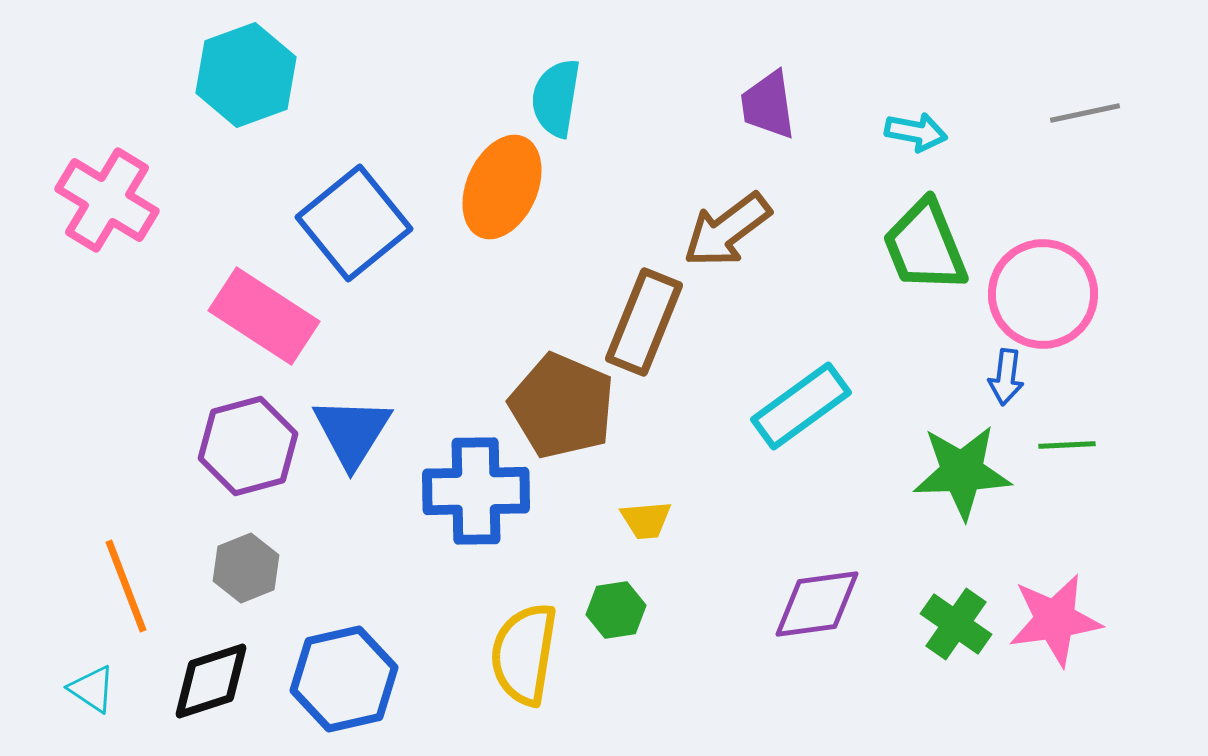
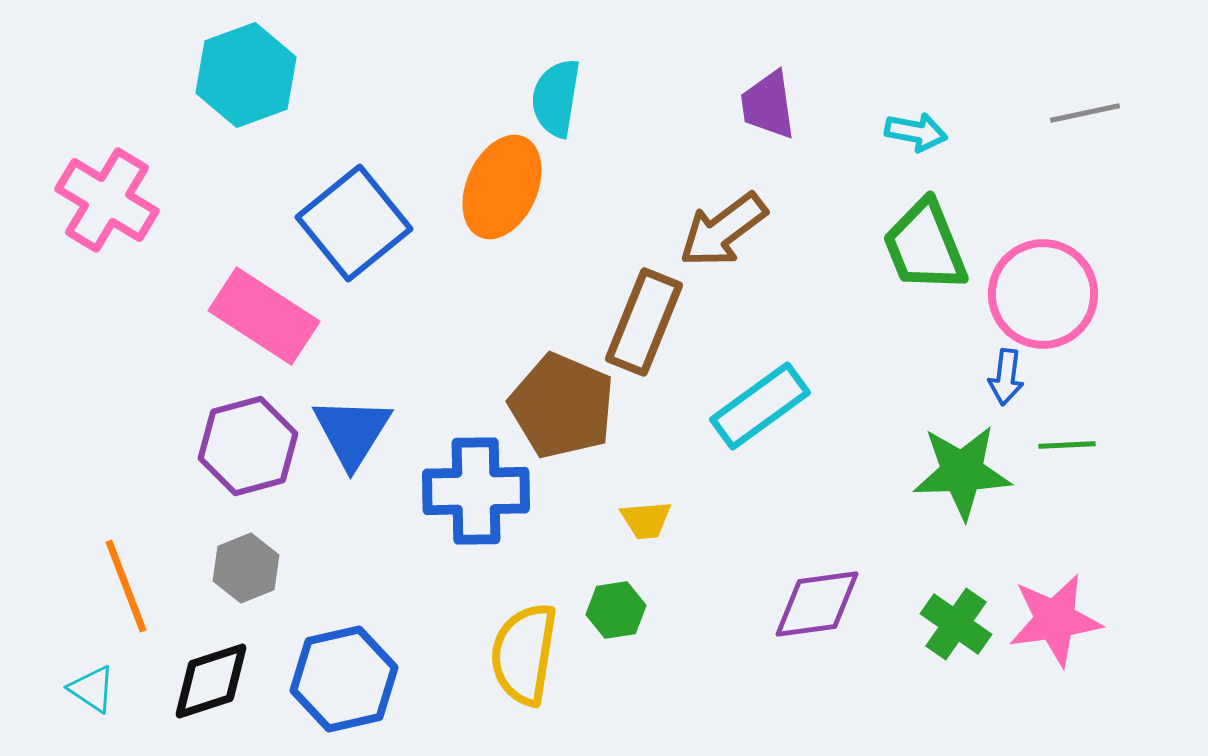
brown arrow: moved 4 px left
cyan rectangle: moved 41 px left
